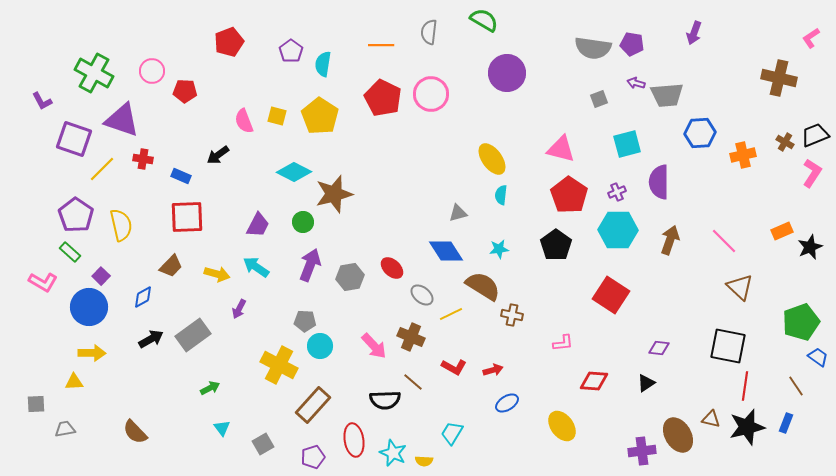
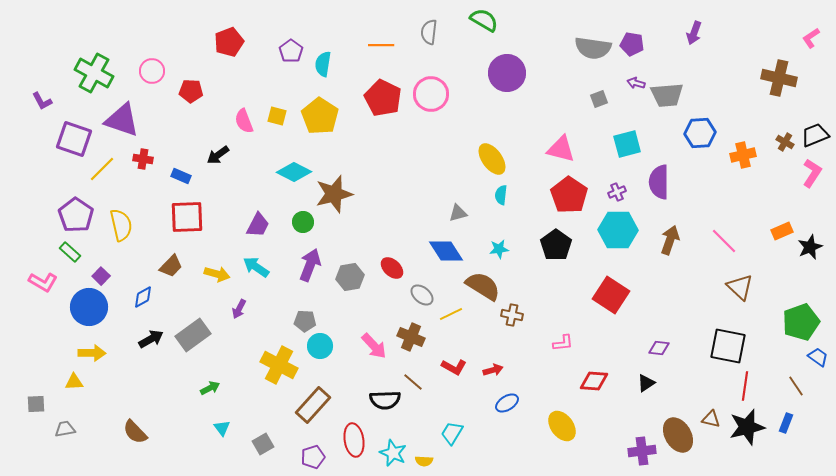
red pentagon at (185, 91): moved 6 px right
